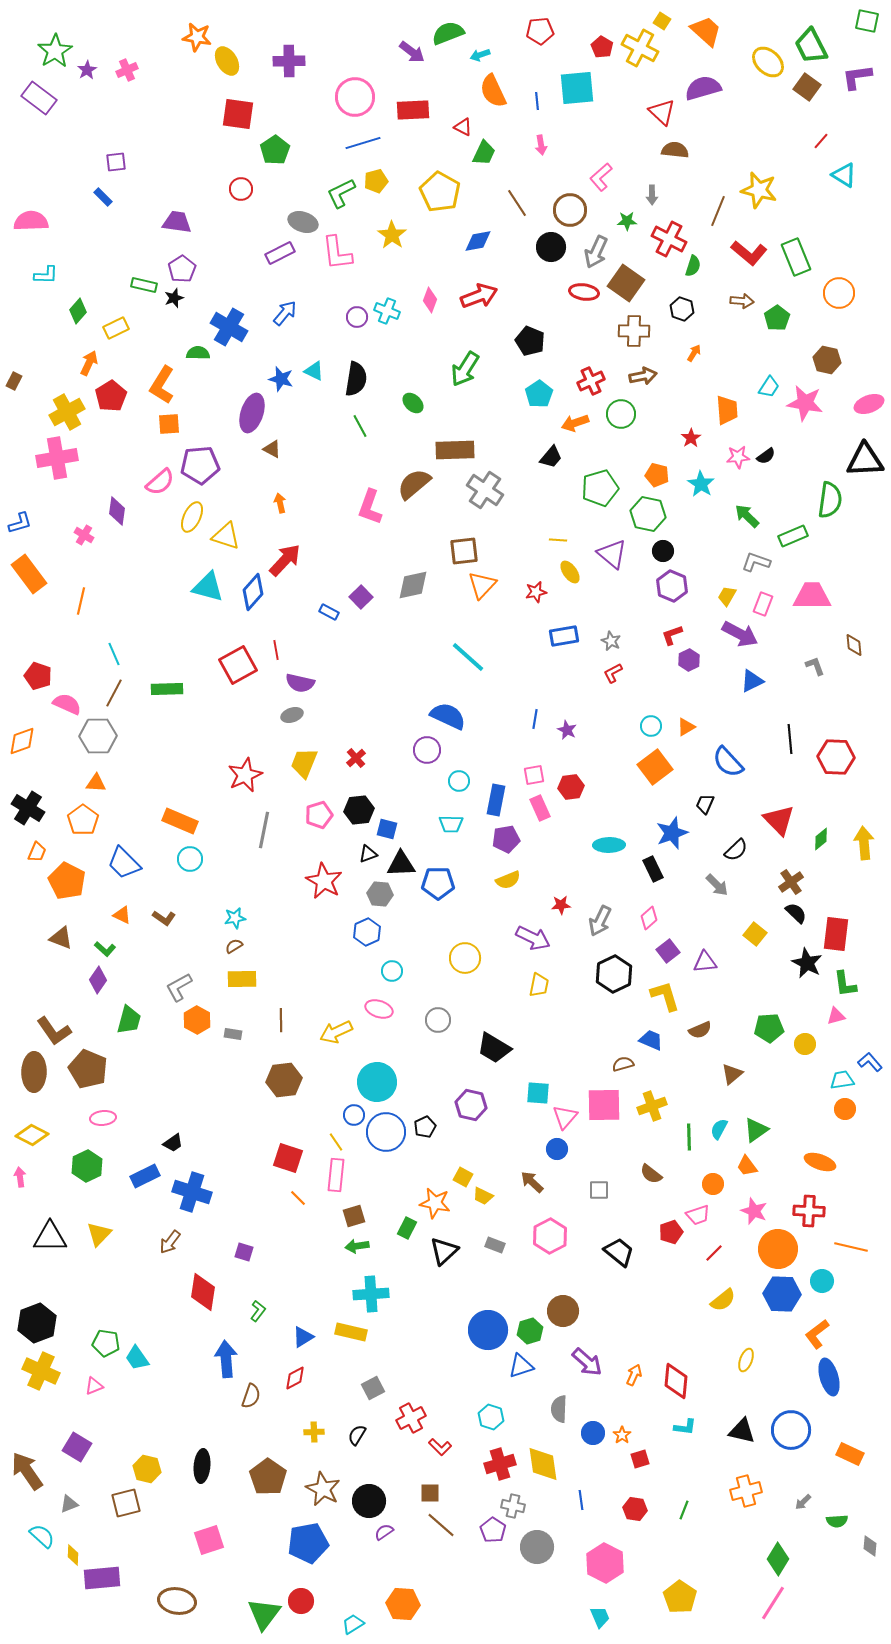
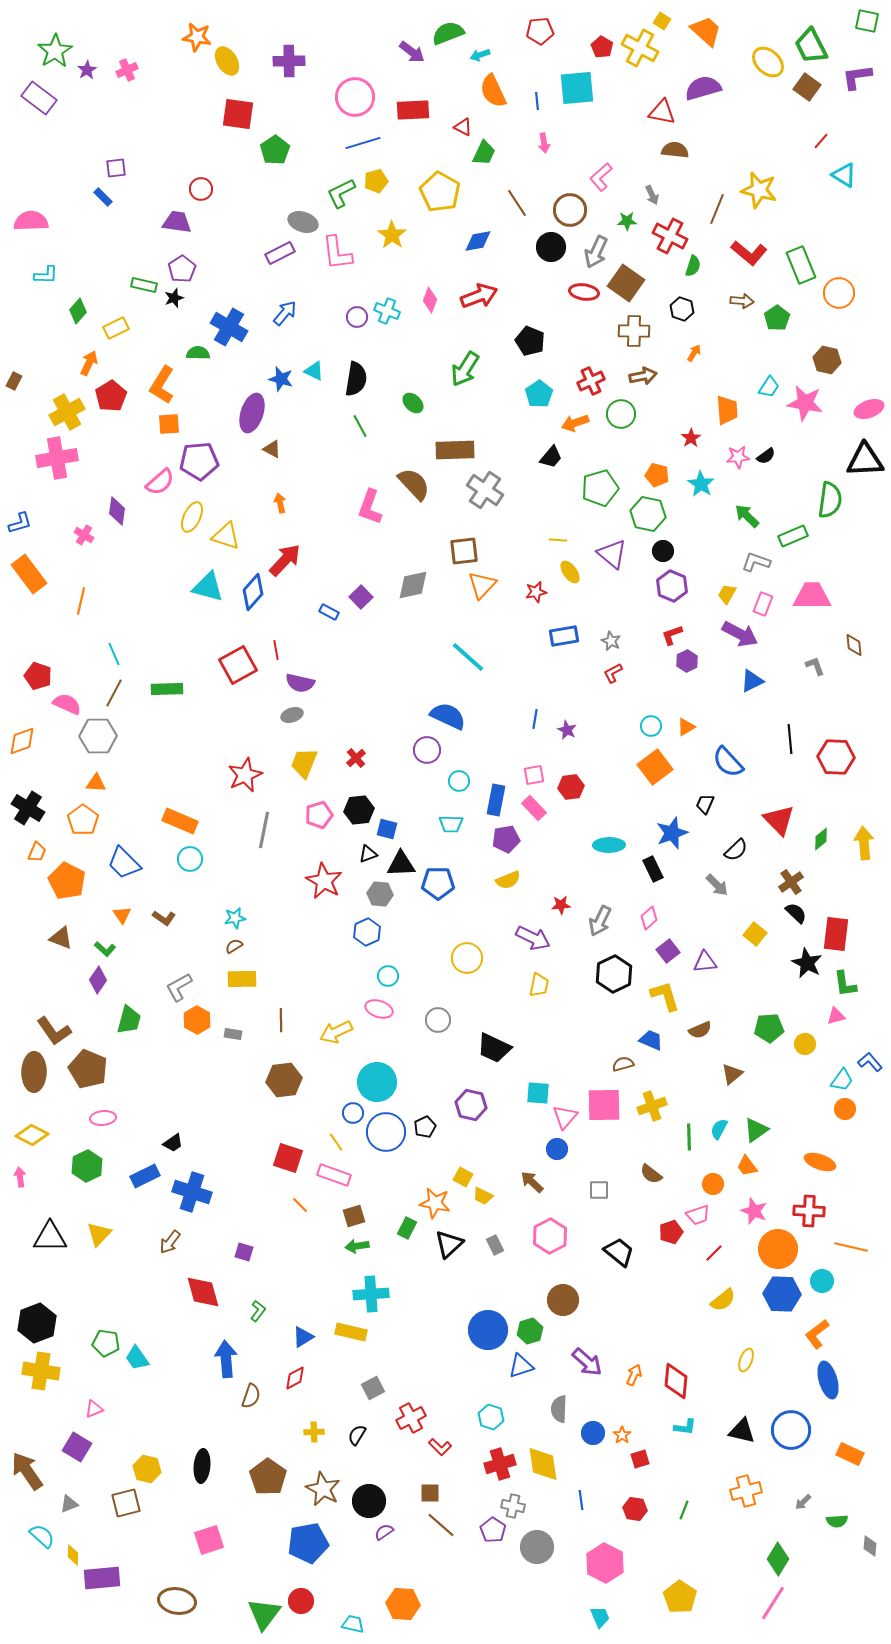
red triangle at (662, 112): rotated 32 degrees counterclockwise
pink arrow at (541, 145): moved 3 px right, 2 px up
purple square at (116, 162): moved 6 px down
red circle at (241, 189): moved 40 px left
gray arrow at (652, 195): rotated 24 degrees counterclockwise
brown line at (718, 211): moved 1 px left, 2 px up
red cross at (669, 239): moved 1 px right, 3 px up
green rectangle at (796, 257): moved 5 px right, 8 px down
pink ellipse at (869, 404): moved 5 px down
purple pentagon at (200, 465): moved 1 px left, 4 px up
brown semicircle at (414, 484): rotated 87 degrees clockwise
yellow trapezoid at (727, 596): moved 2 px up
purple hexagon at (689, 660): moved 2 px left, 1 px down
pink rectangle at (540, 808): moved 6 px left; rotated 20 degrees counterclockwise
orange triangle at (122, 915): rotated 30 degrees clockwise
yellow circle at (465, 958): moved 2 px right
cyan circle at (392, 971): moved 4 px left, 5 px down
black trapezoid at (494, 1048): rotated 6 degrees counterclockwise
cyan trapezoid at (842, 1080): rotated 135 degrees clockwise
blue circle at (354, 1115): moved 1 px left, 2 px up
pink rectangle at (336, 1175): moved 2 px left; rotated 76 degrees counterclockwise
orange line at (298, 1198): moved 2 px right, 7 px down
gray rectangle at (495, 1245): rotated 42 degrees clockwise
black triangle at (444, 1251): moved 5 px right, 7 px up
red diamond at (203, 1292): rotated 24 degrees counterclockwise
brown circle at (563, 1311): moved 11 px up
yellow cross at (41, 1371): rotated 15 degrees counterclockwise
blue ellipse at (829, 1377): moved 1 px left, 3 px down
pink triangle at (94, 1386): moved 23 px down
cyan trapezoid at (353, 1624): rotated 45 degrees clockwise
